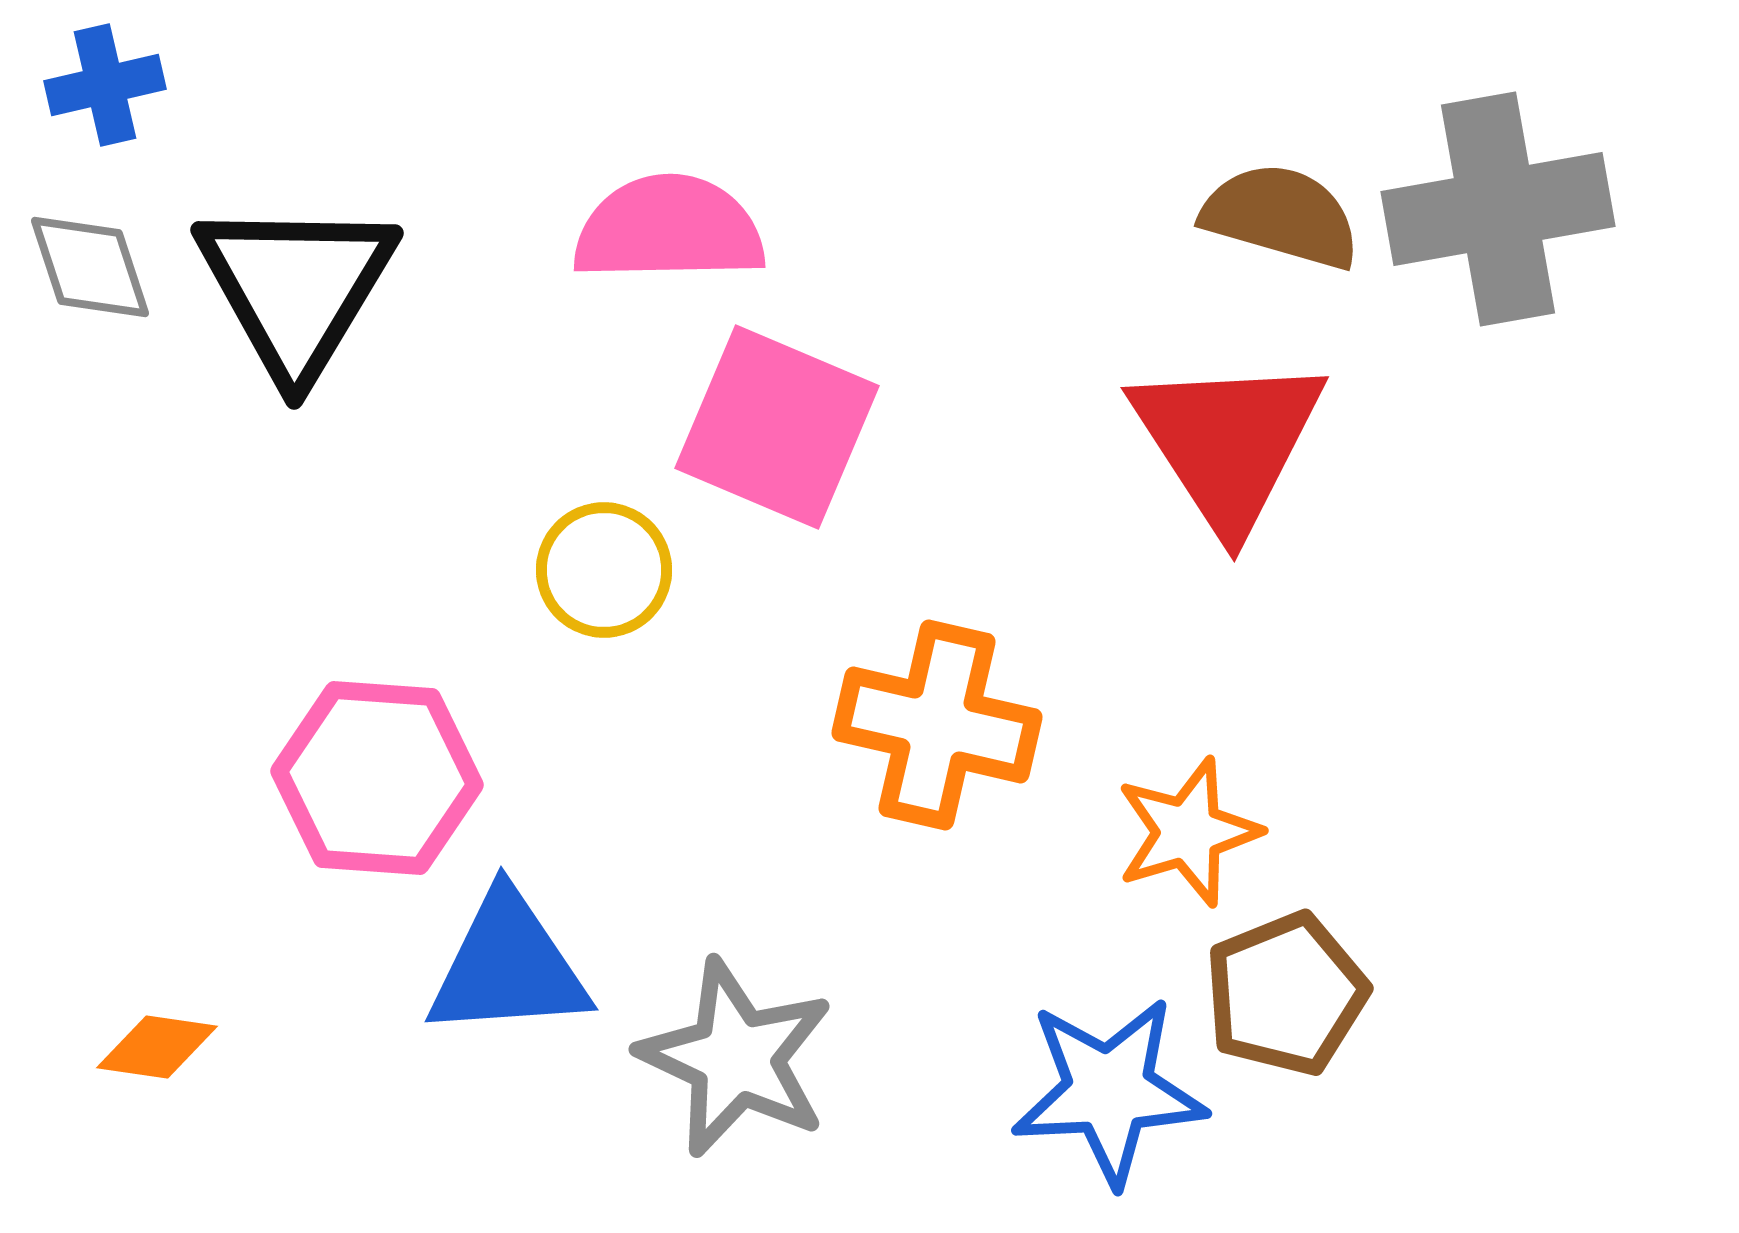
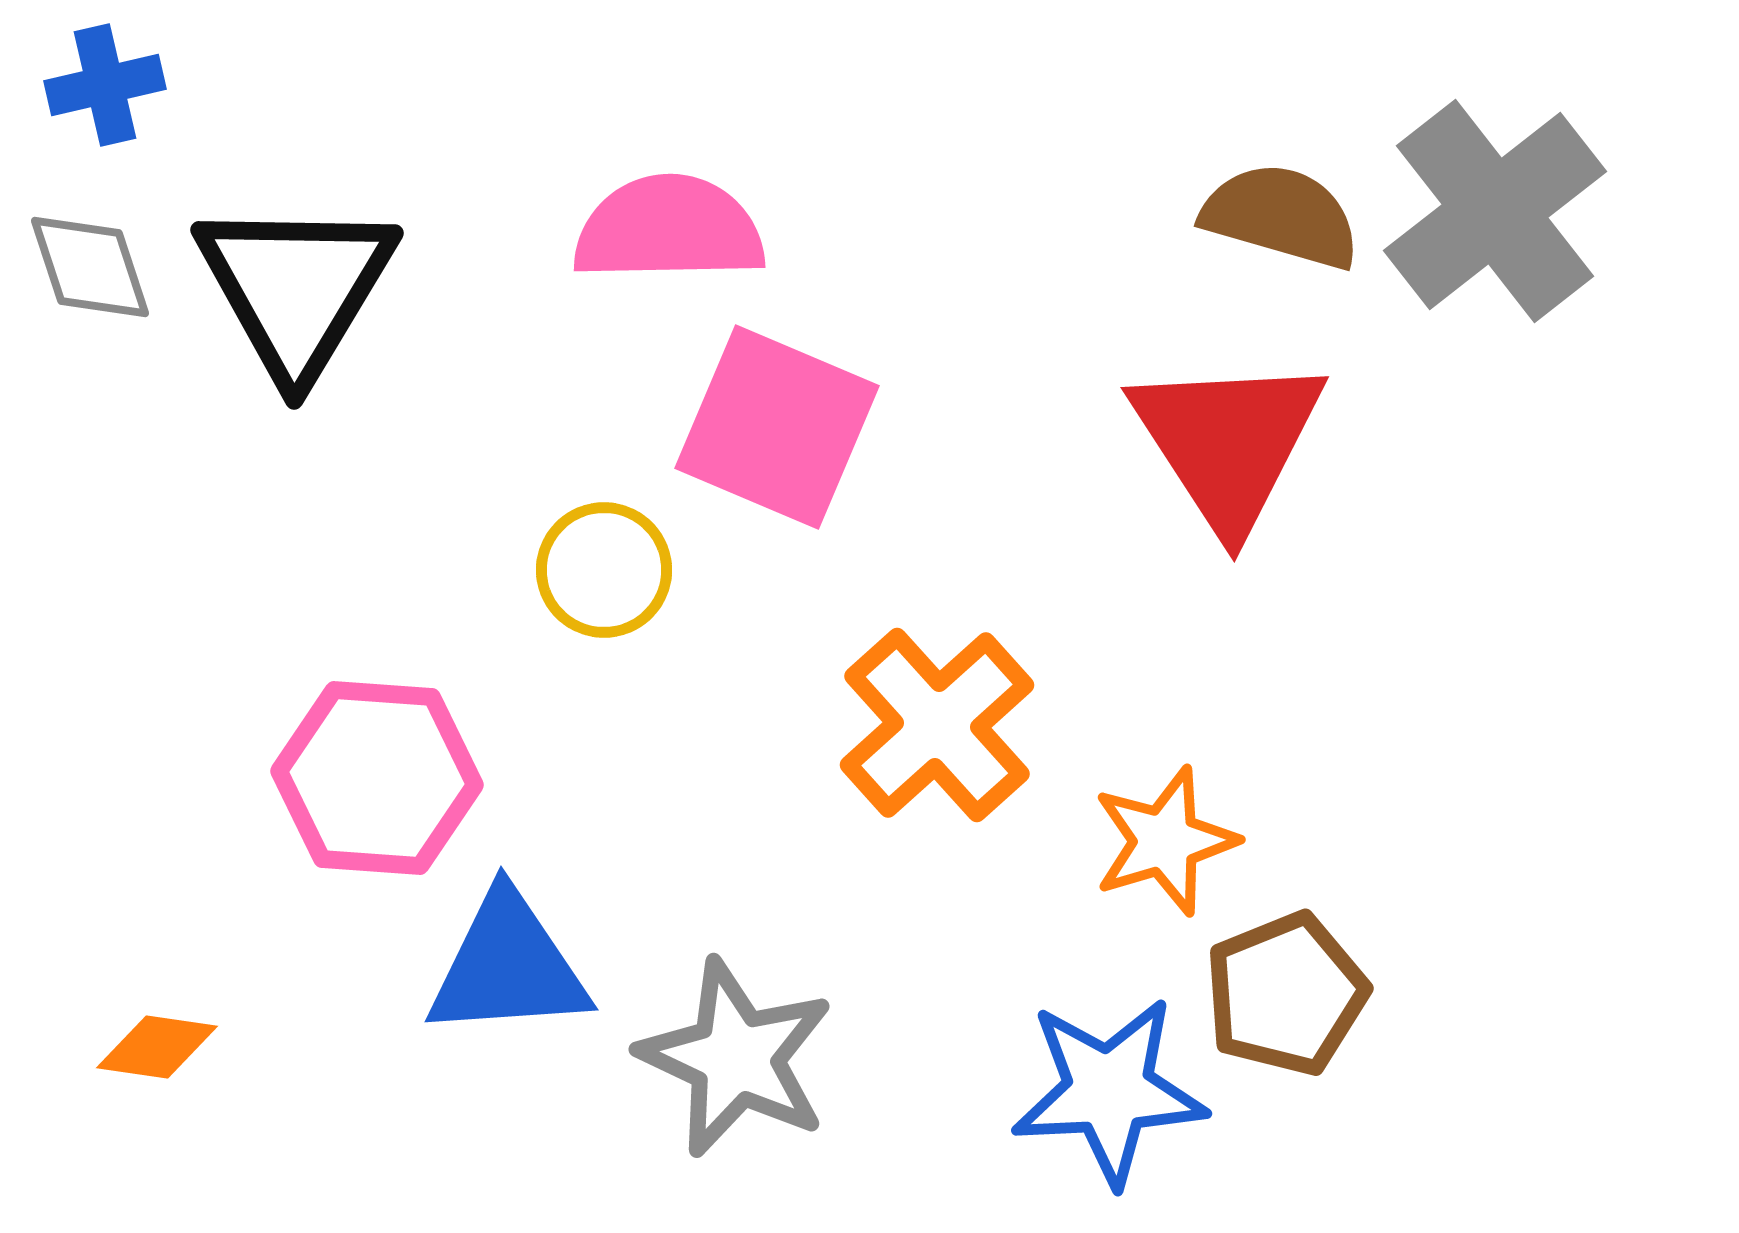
gray cross: moved 3 px left, 2 px down; rotated 28 degrees counterclockwise
orange cross: rotated 35 degrees clockwise
orange star: moved 23 px left, 9 px down
